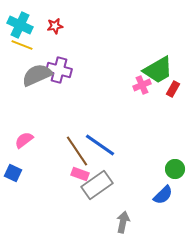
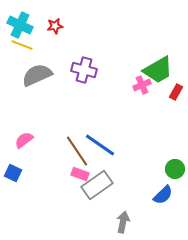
purple cross: moved 25 px right
red rectangle: moved 3 px right, 3 px down
